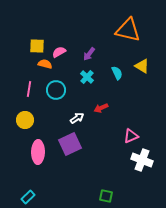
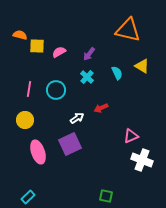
orange semicircle: moved 25 px left, 29 px up
pink ellipse: rotated 20 degrees counterclockwise
